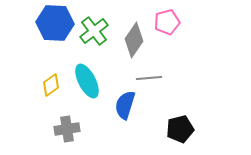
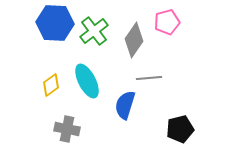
gray cross: rotated 20 degrees clockwise
